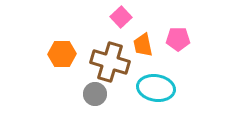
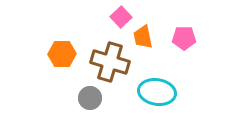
pink pentagon: moved 6 px right, 1 px up
orange trapezoid: moved 8 px up
cyan ellipse: moved 1 px right, 4 px down
gray circle: moved 5 px left, 4 px down
